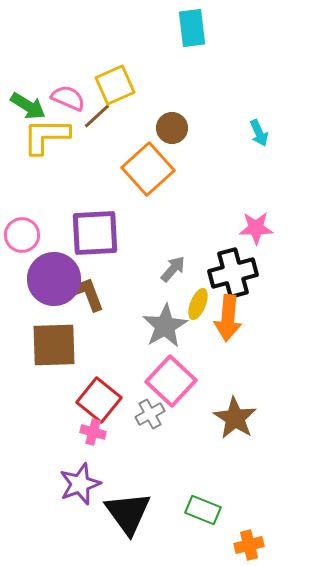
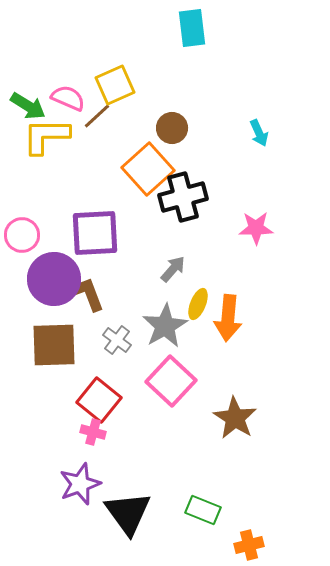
black cross: moved 50 px left, 76 px up
gray cross: moved 33 px left, 74 px up; rotated 24 degrees counterclockwise
